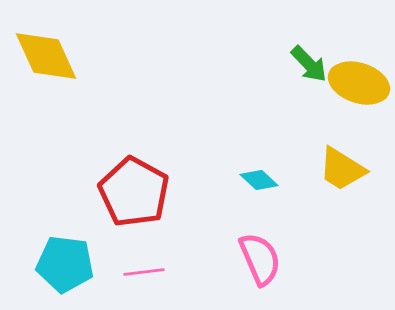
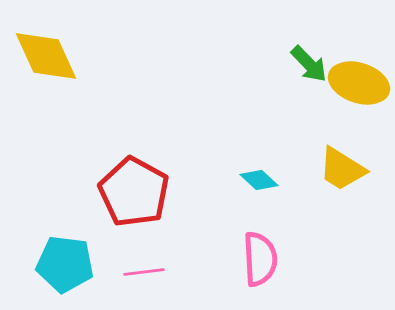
pink semicircle: rotated 20 degrees clockwise
